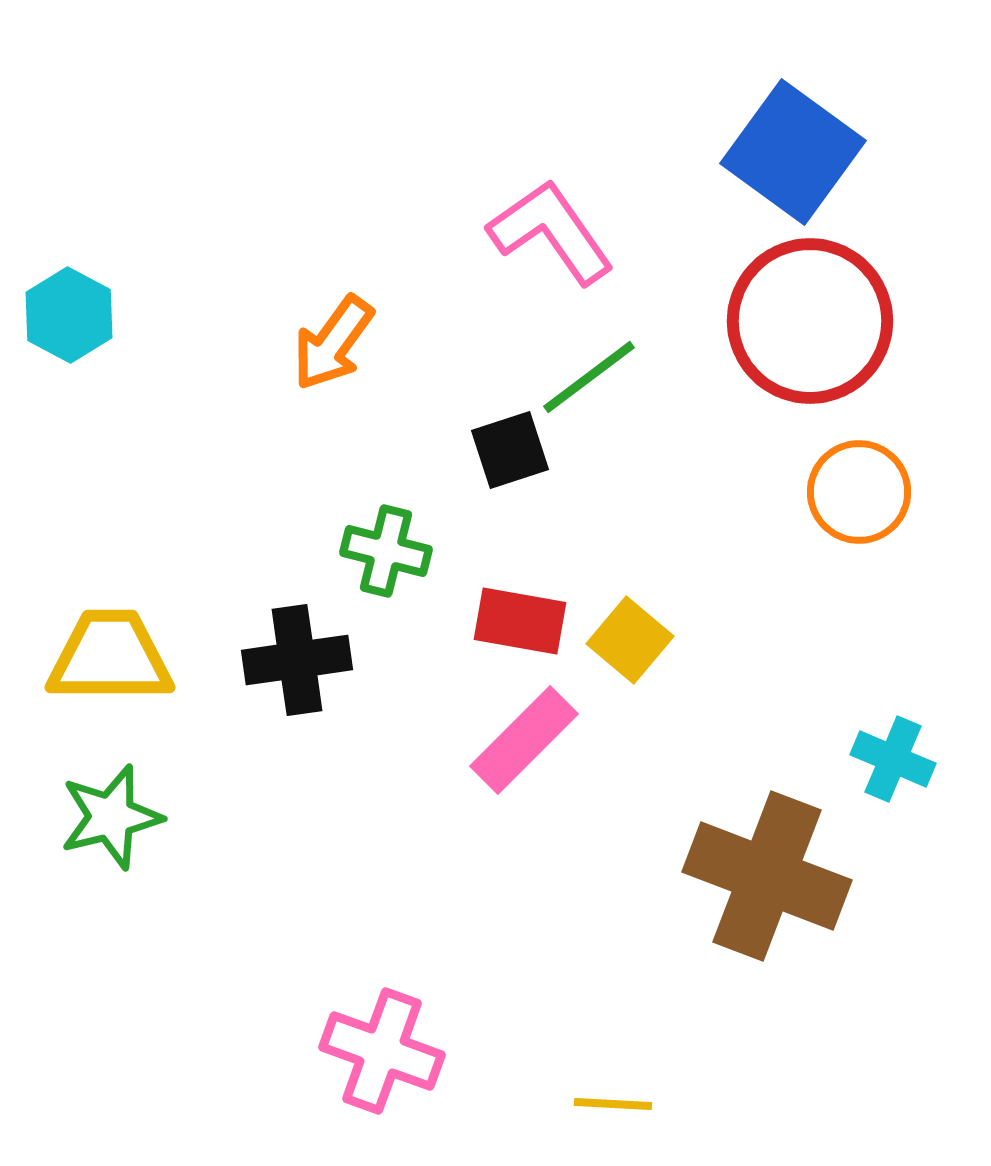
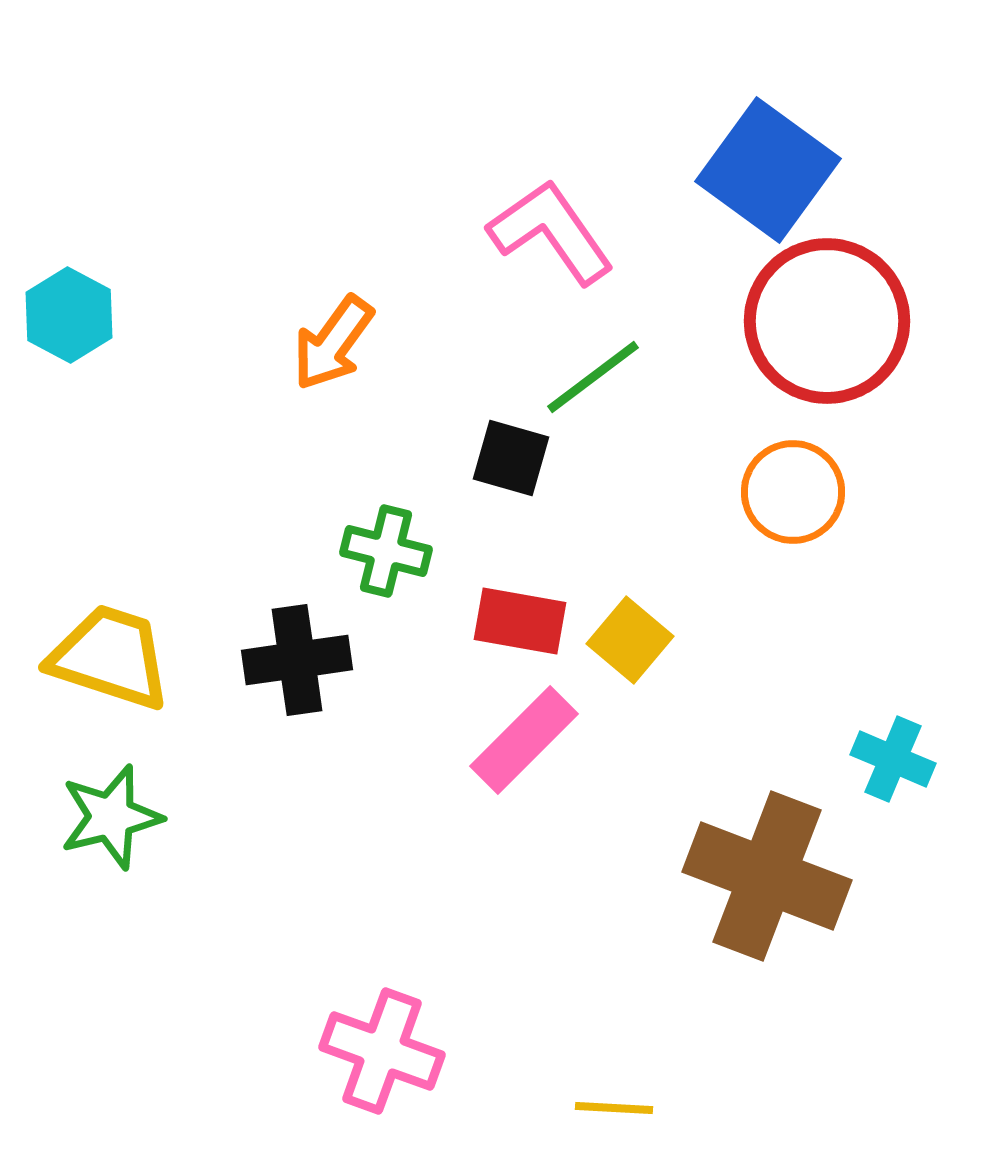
blue square: moved 25 px left, 18 px down
red circle: moved 17 px right
green line: moved 4 px right
black square: moved 1 px right, 8 px down; rotated 34 degrees clockwise
orange circle: moved 66 px left
yellow trapezoid: rotated 18 degrees clockwise
yellow line: moved 1 px right, 4 px down
